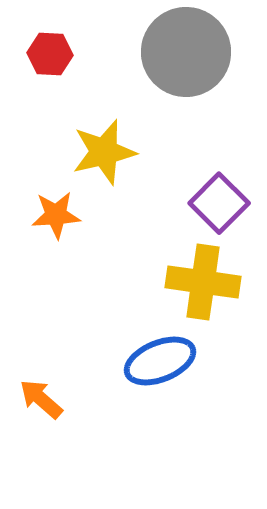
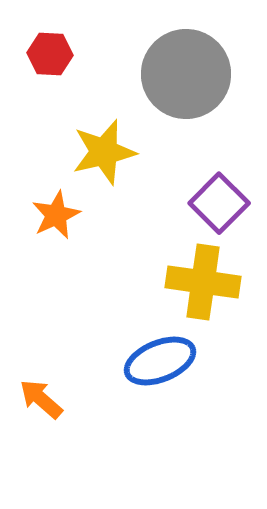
gray circle: moved 22 px down
orange star: rotated 21 degrees counterclockwise
